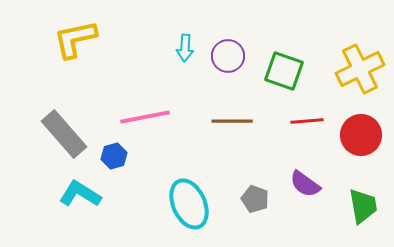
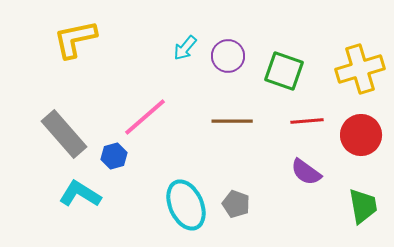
cyan arrow: rotated 36 degrees clockwise
yellow cross: rotated 9 degrees clockwise
pink line: rotated 30 degrees counterclockwise
purple semicircle: moved 1 px right, 12 px up
gray pentagon: moved 19 px left, 5 px down
cyan ellipse: moved 3 px left, 1 px down
